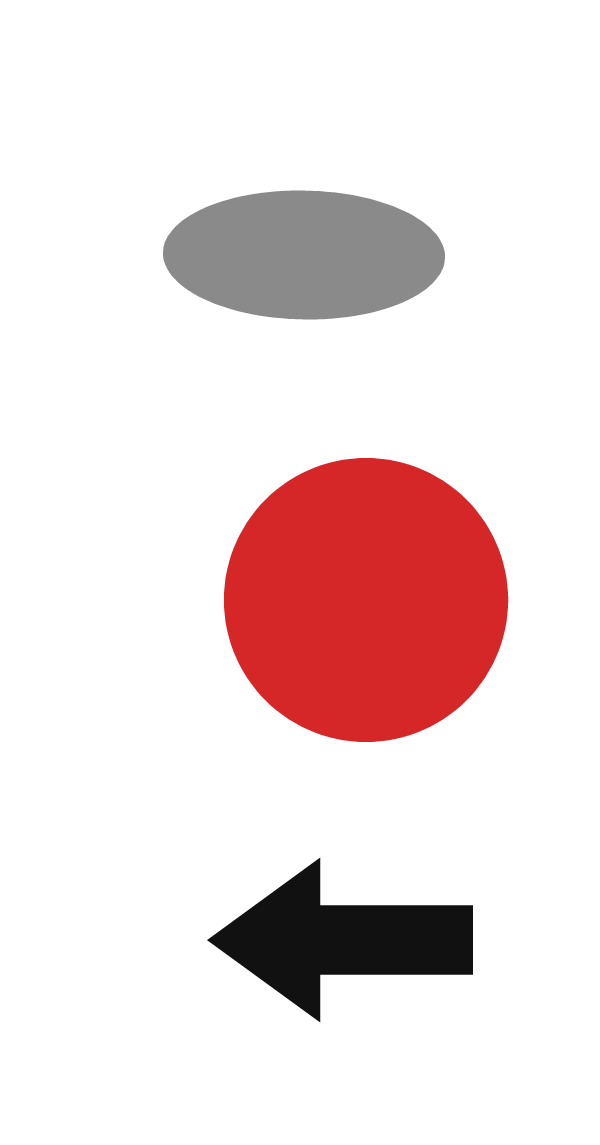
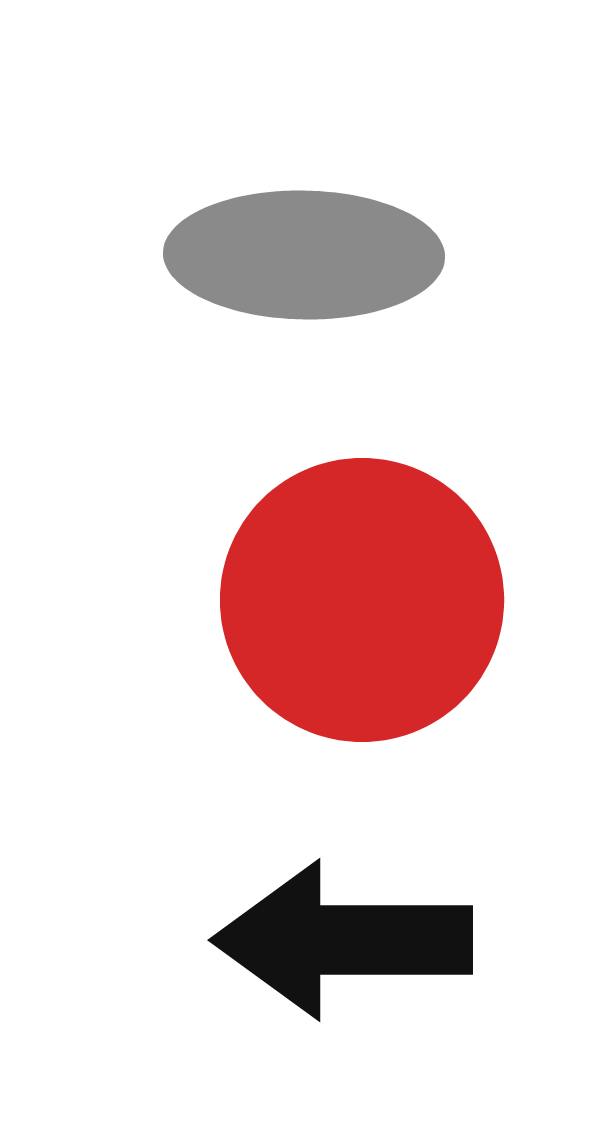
red circle: moved 4 px left
